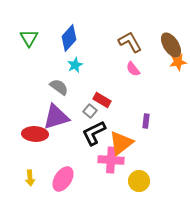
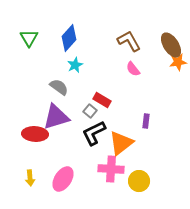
brown L-shape: moved 1 px left, 1 px up
pink cross: moved 9 px down
